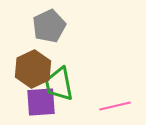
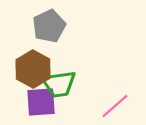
brown hexagon: rotated 6 degrees counterclockwise
green trapezoid: rotated 87 degrees counterclockwise
pink line: rotated 28 degrees counterclockwise
